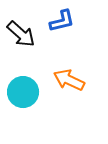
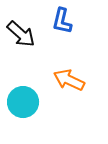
blue L-shape: rotated 116 degrees clockwise
cyan circle: moved 10 px down
